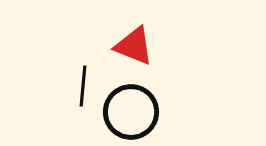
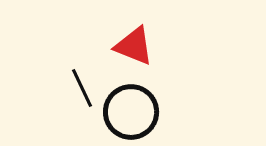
black line: moved 1 px left, 2 px down; rotated 30 degrees counterclockwise
